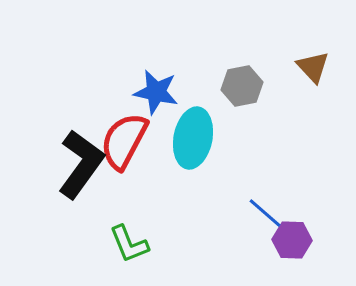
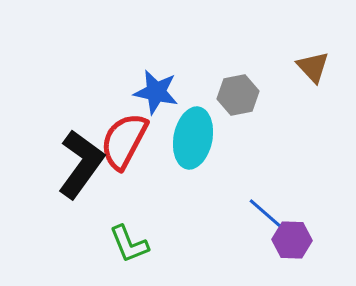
gray hexagon: moved 4 px left, 9 px down
